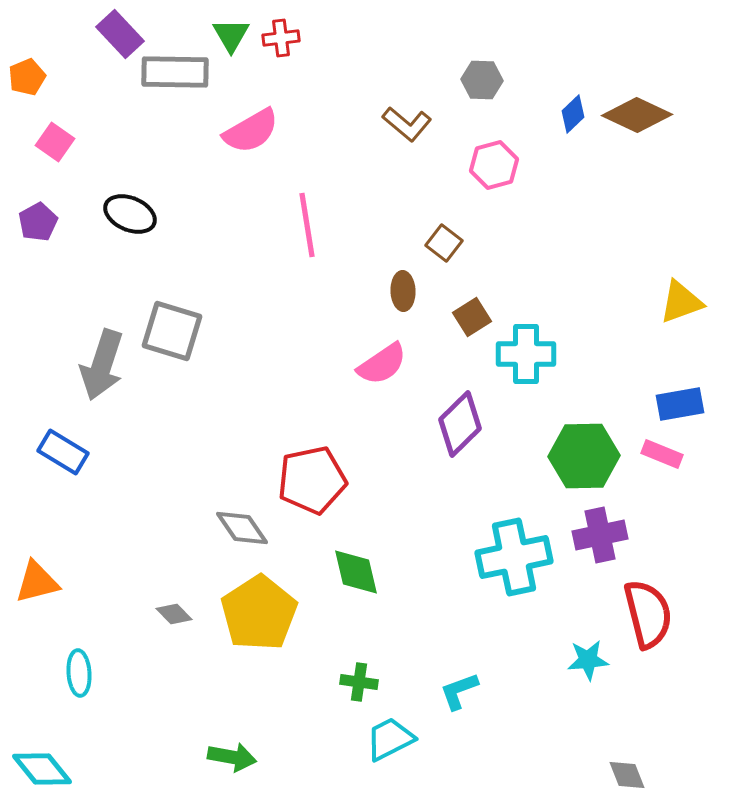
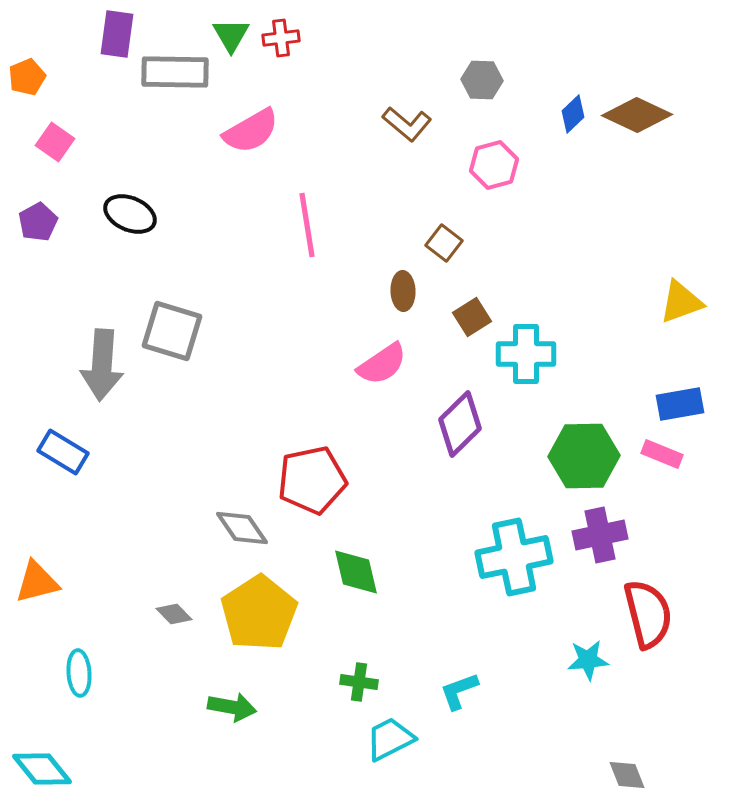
purple rectangle at (120, 34): moved 3 px left; rotated 51 degrees clockwise
gray arrow at (102, 365): rotated 14 degrees counterclockwise
green arrow at (232, 757): moved 50 px up
